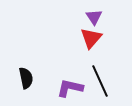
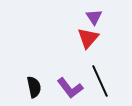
red triangle: moved 3 px left
black semicircle: moved 8 px right, 9 px down
purple L-shape: rotated 140 degrees counterclockwise
